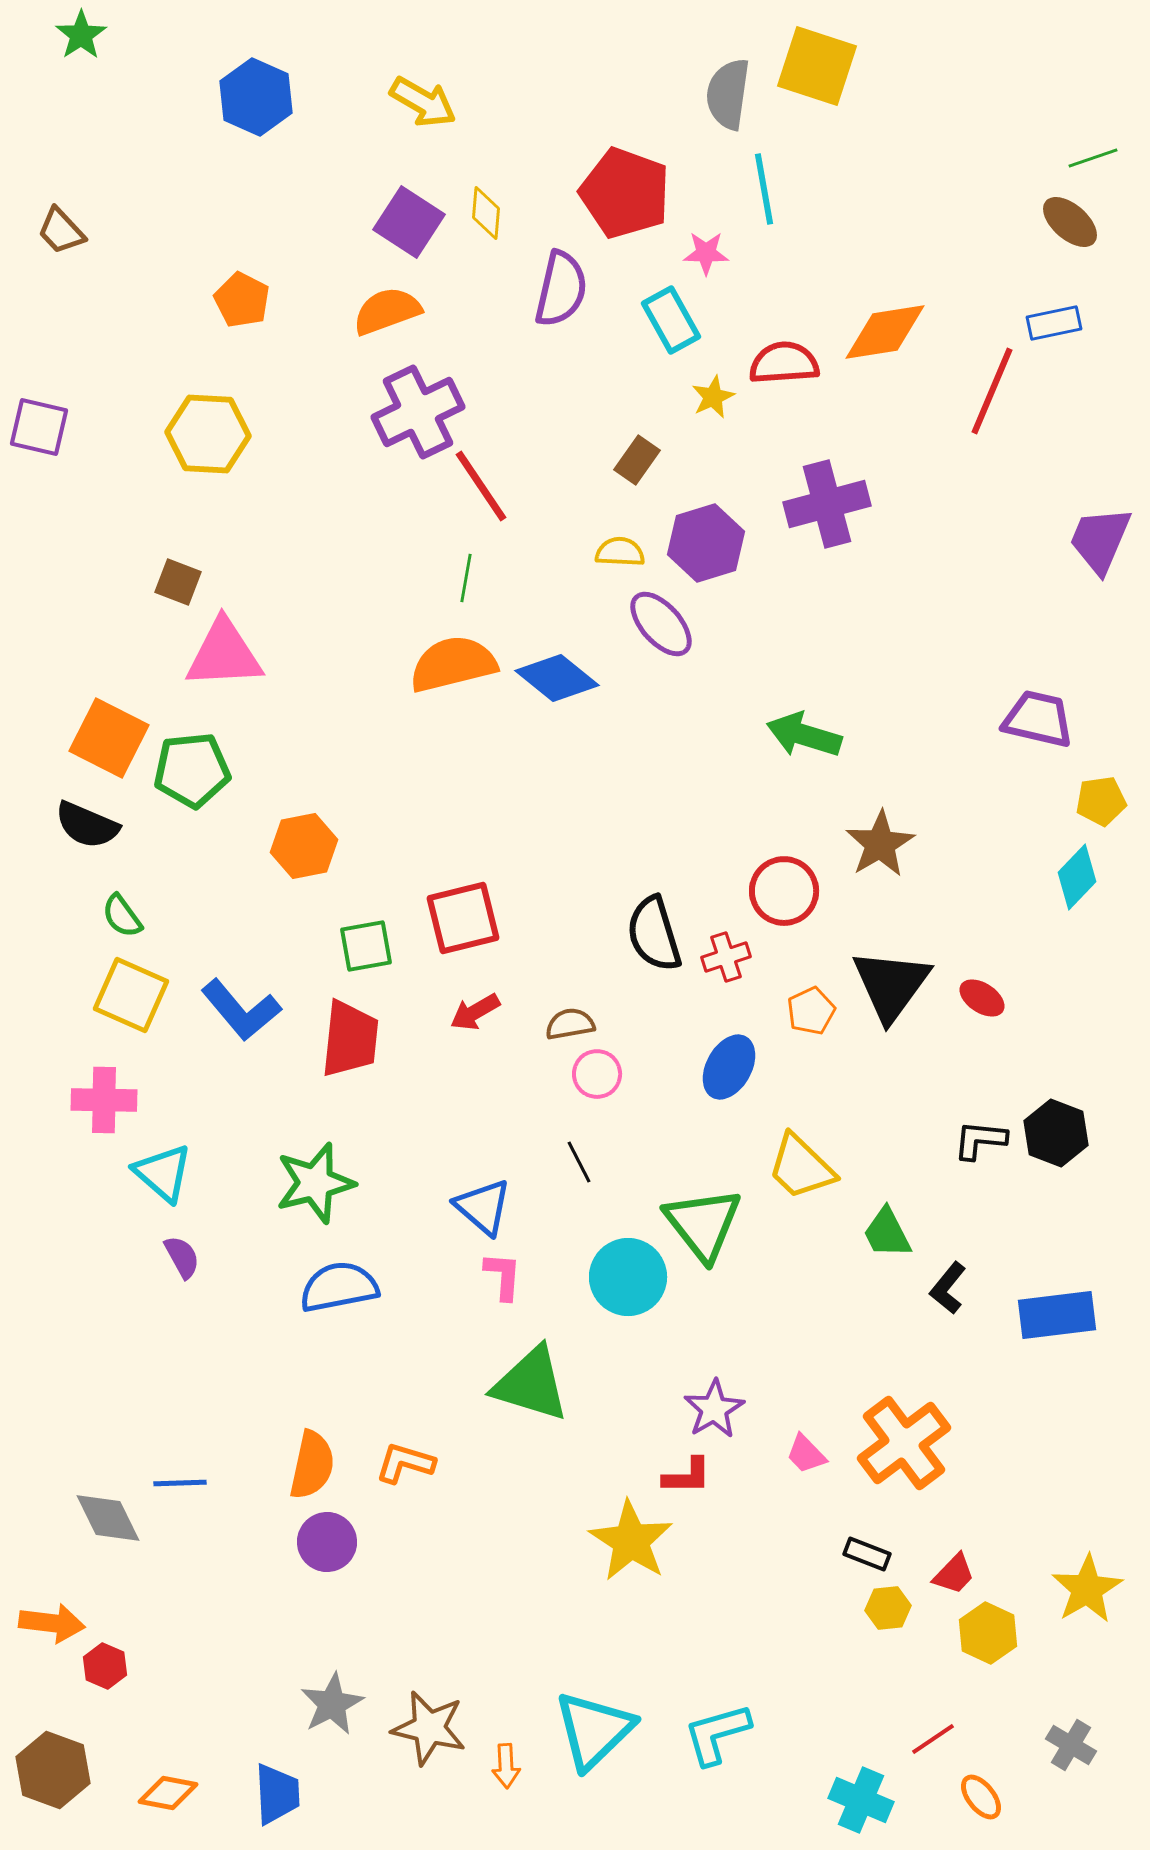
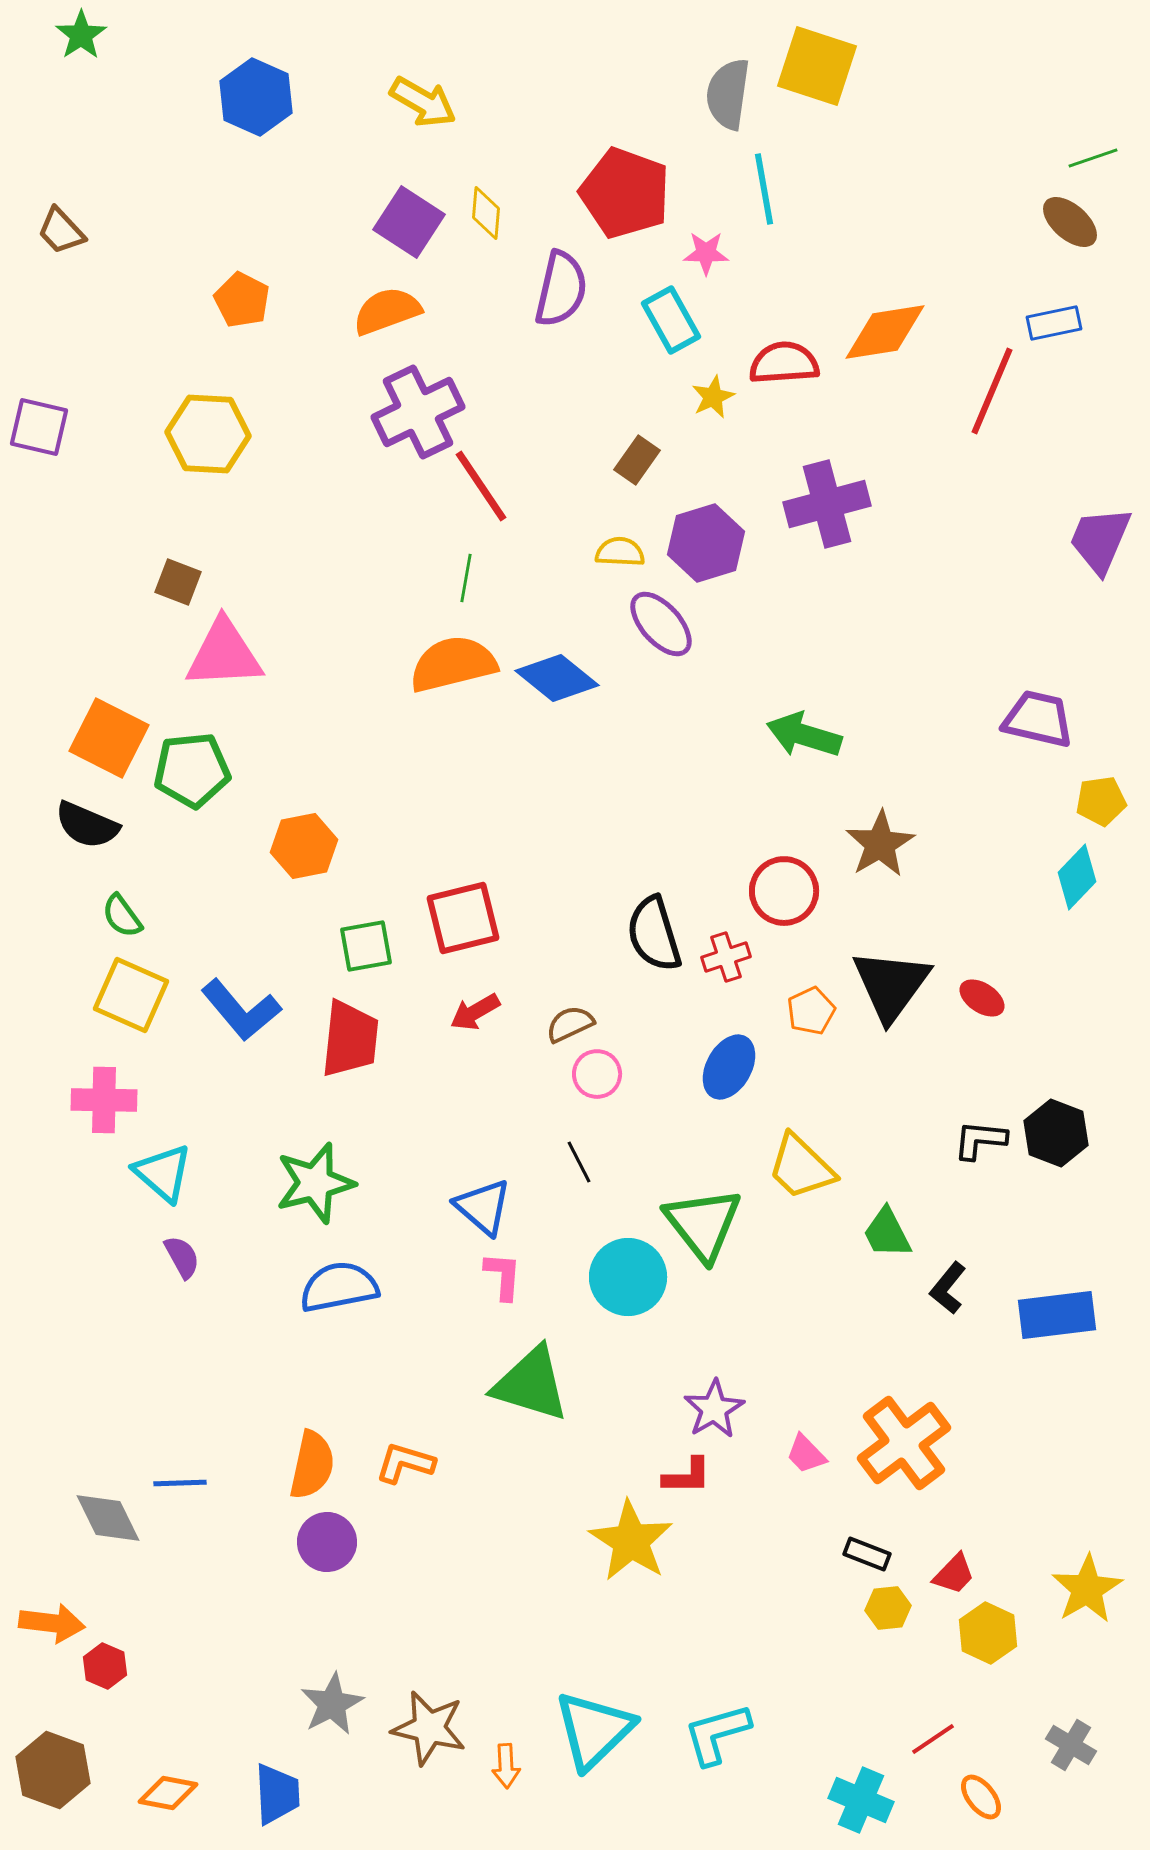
brown semicircle at (570, 1024): rotated 15 degrees counterclockwise
